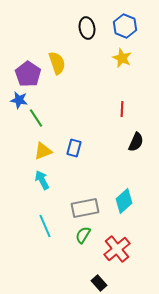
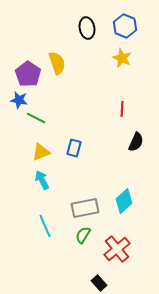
green line: rotated 30 degrees counterclockwise
yellow triangle: moved 2 px left, 1 px down
